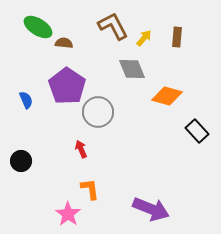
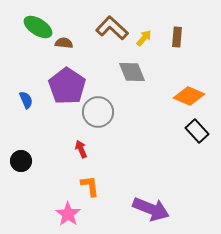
brown L-shape: moved 1 px left, 2 px down; rotated 20 degrees counterclockwise
gray diamond: moved 3 px down
orange diamond: moved 22 px right; rotated 8 degrees clockwise
orange L-shape: moved 3 px up
